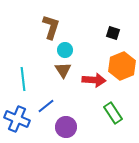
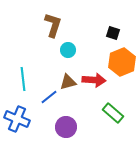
brown L-shape: moved 2 px right, 2 px up
cyan circle: moved 3 px right
orange hexagon: moved 4 px up
brown triangle: moved 5 px right, 12 px down; rotated 48 degrees clockwise
blue line: moved 3 px right, 9 px up
green rectangle: rotated 15 degrees counterclockwise
